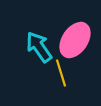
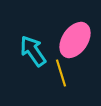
cyan arrow: moved 6 px left, 4 px down
